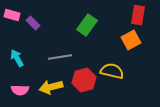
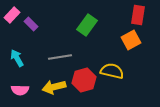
pink rectangle: rotated 63 degrees counterclockwise
purple rectangle: moved 2 px left, 1 px down
yellow arrow: moved 3 px right
